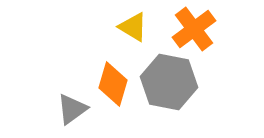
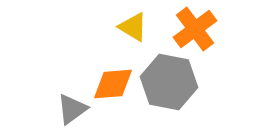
orange cross: moved 1 px right
orange diamond: rotated 69 degrees clockwise
